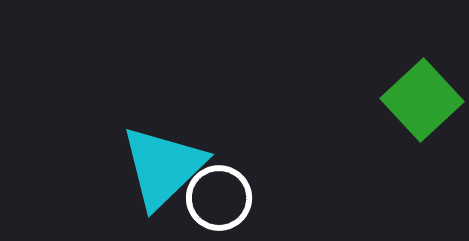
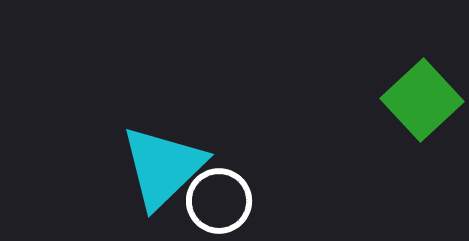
white circle: moved 3 px down
